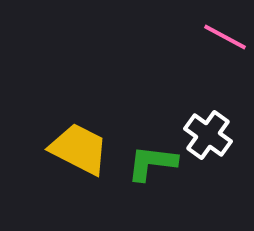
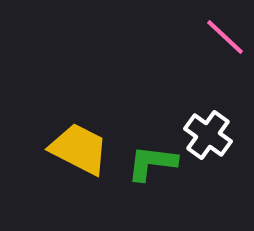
pink line: rotated 15 degrees clockwise
